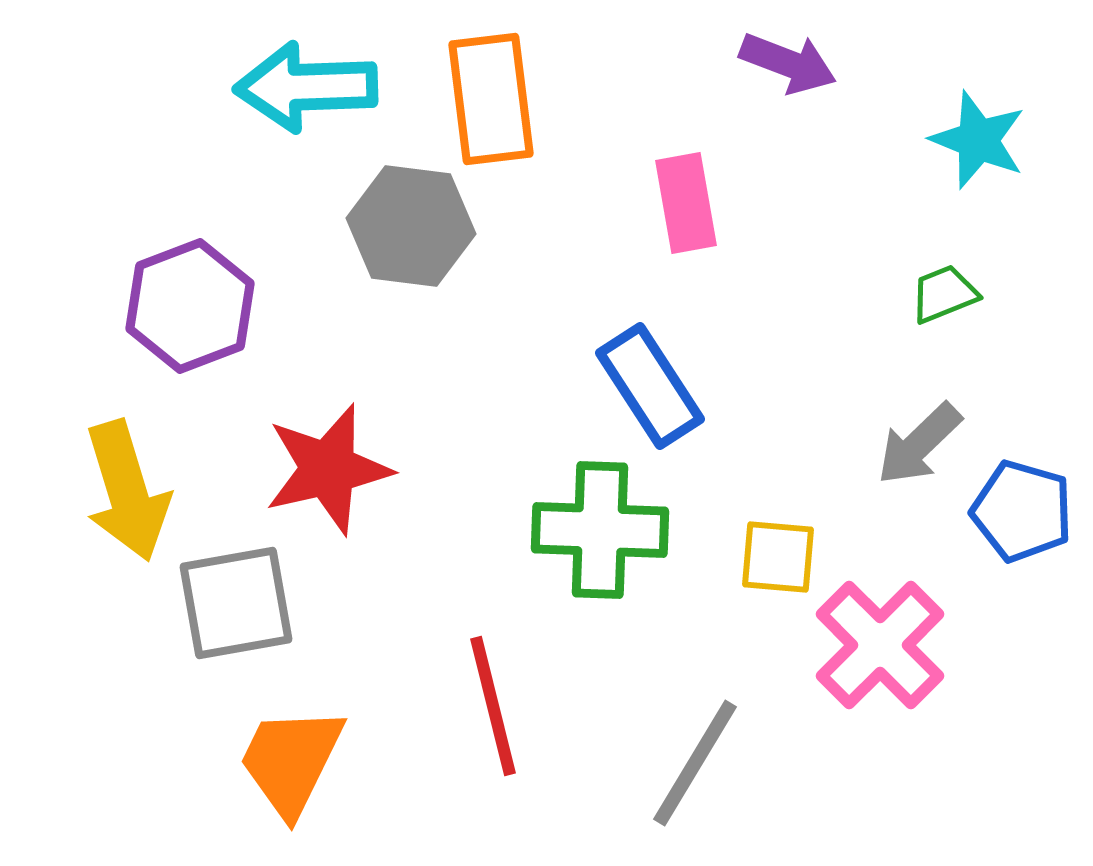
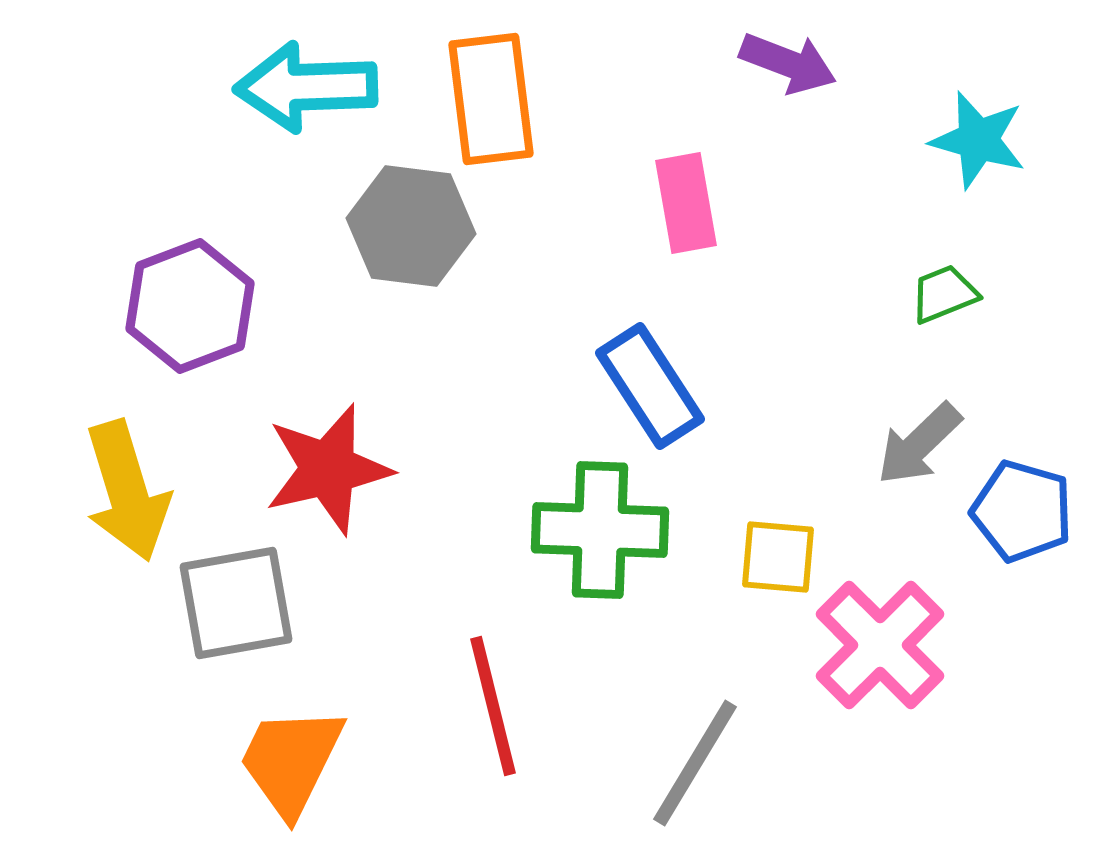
cyan star: rotated 6 degrees counterclockwise
